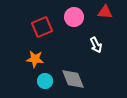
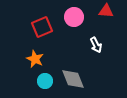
red triangle: moved 1 px right, 1 px up
orange star: rotated 18 degrees clockwise
